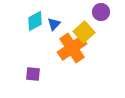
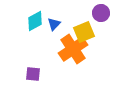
purple circle: moved 1 px down
yellow square: rotated 20 degrees clockwise
orange cross: moved 1 px right, 1 px down
